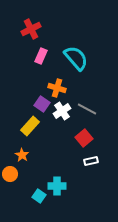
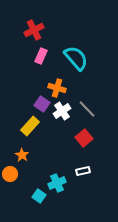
red cross: moved 3 px right, 1 px down
gray line: rotated 18 degrees clockwise
white rectangle: moved 8 px left, 10 px down
cyan cross: moved 3 px up; rotated 24 degrees counterclockwise
